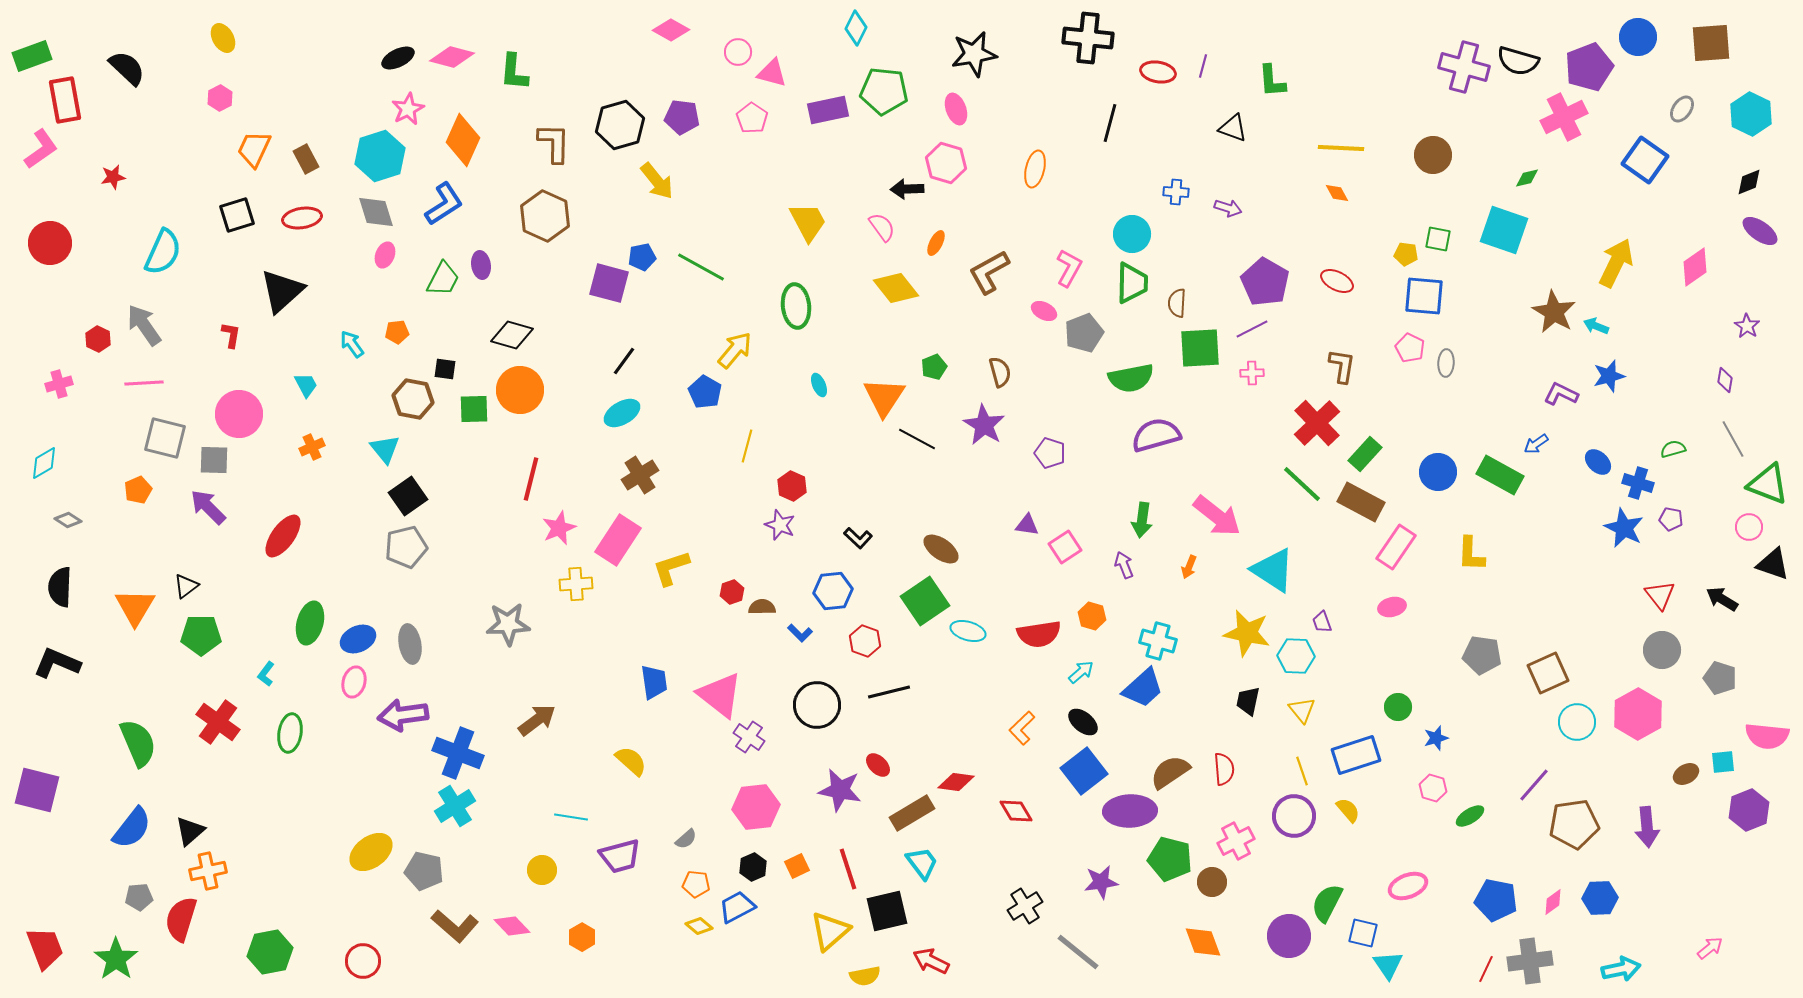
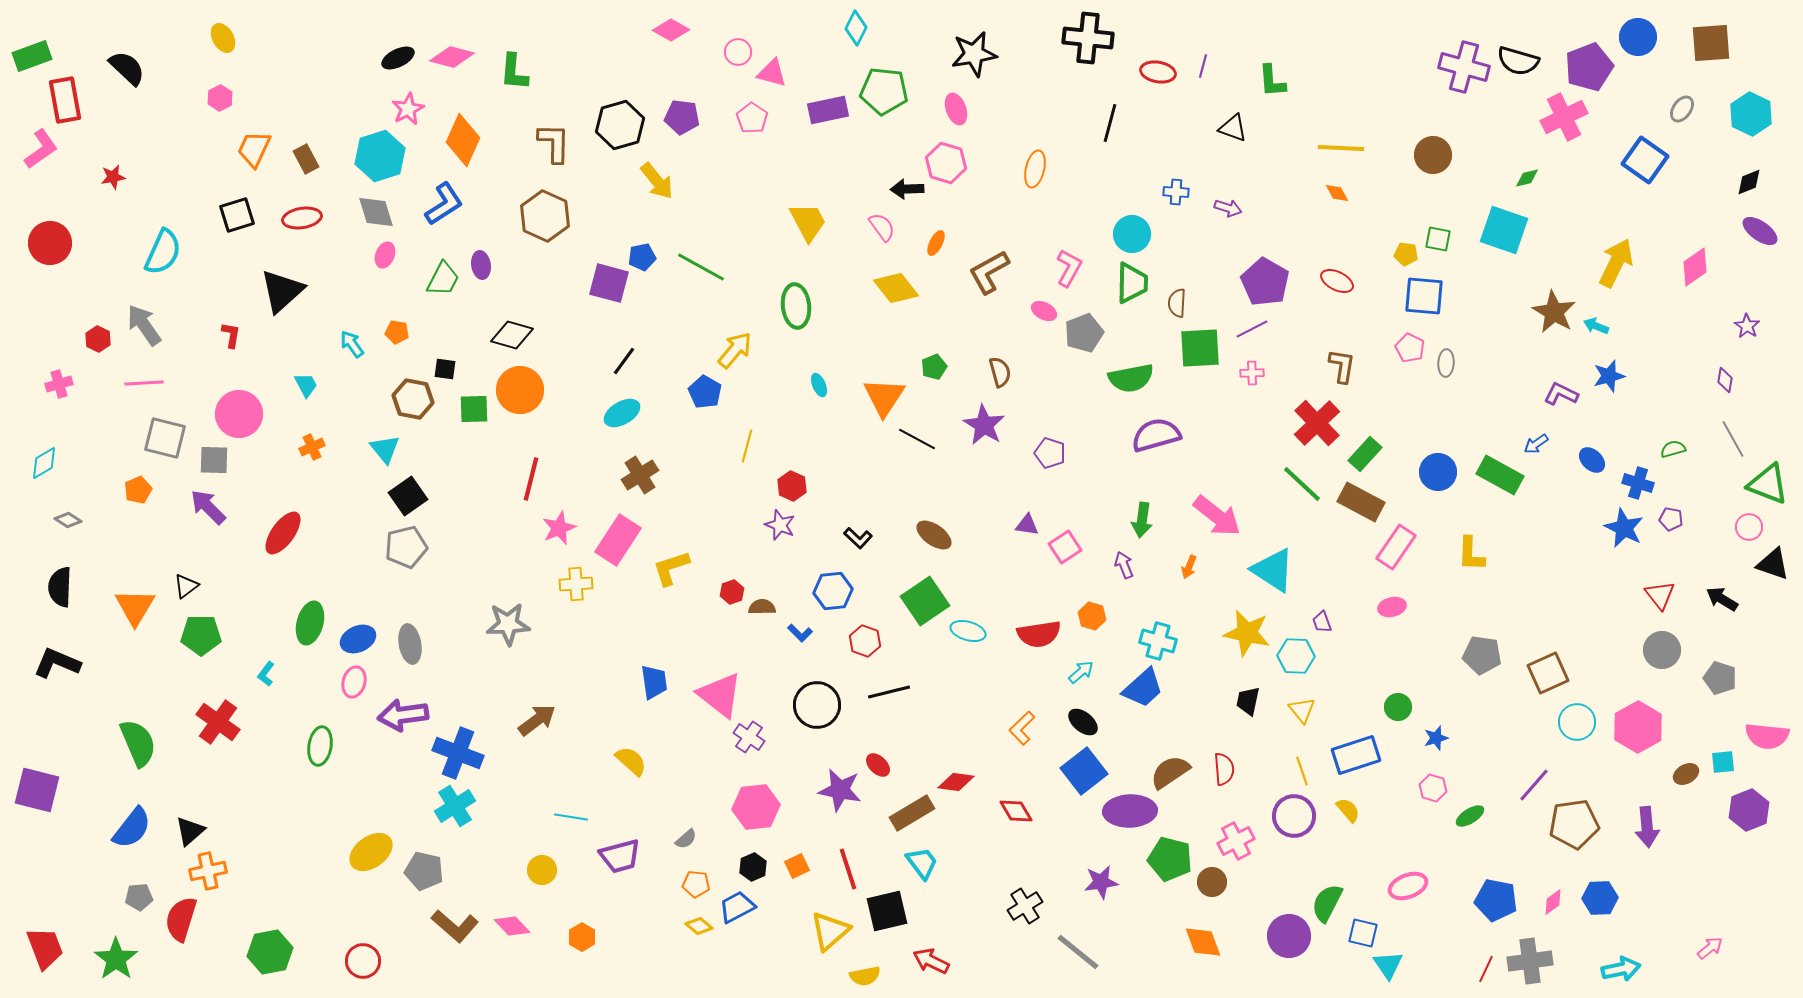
orange pentagon at (397, 332): rotated 15 degrees clockwise
blue ellipse at (1598, 462): moved 6 px left, 2 px up
red ellipse at (283, 536): moved 3 px up
brown ellipse at (941, 549): moved 7 px left, 14 px up
pink hexagon at (1638, 714): moved 13 px down
green ellipse at (290, 733): moved 30 px right, 13 px down
